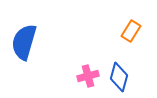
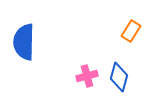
blue semicircle: rotated 15 degrees counterclockwise
pink cross: moved 1 px left
